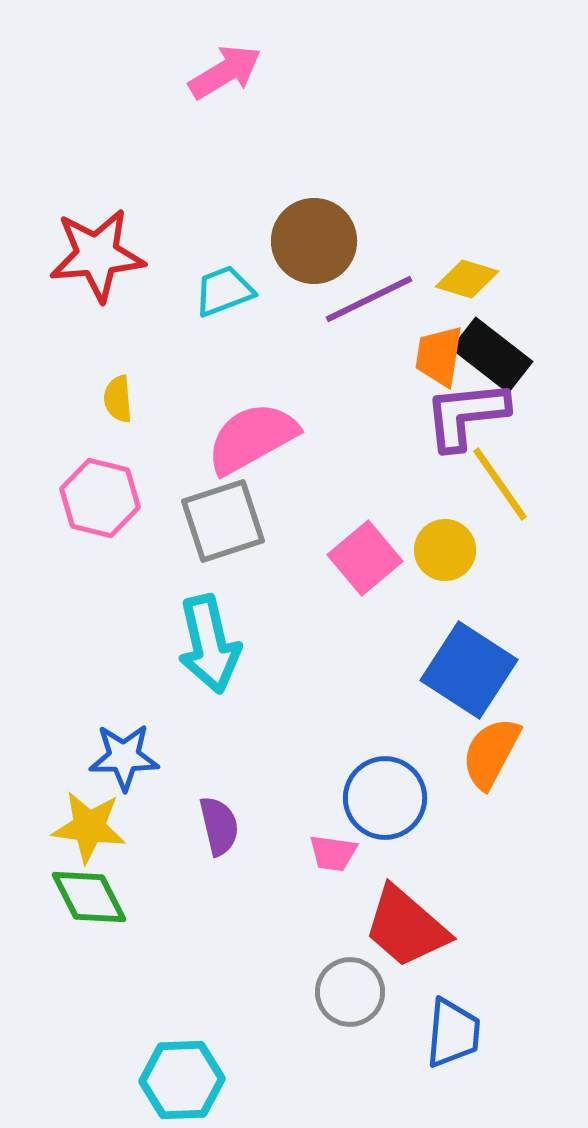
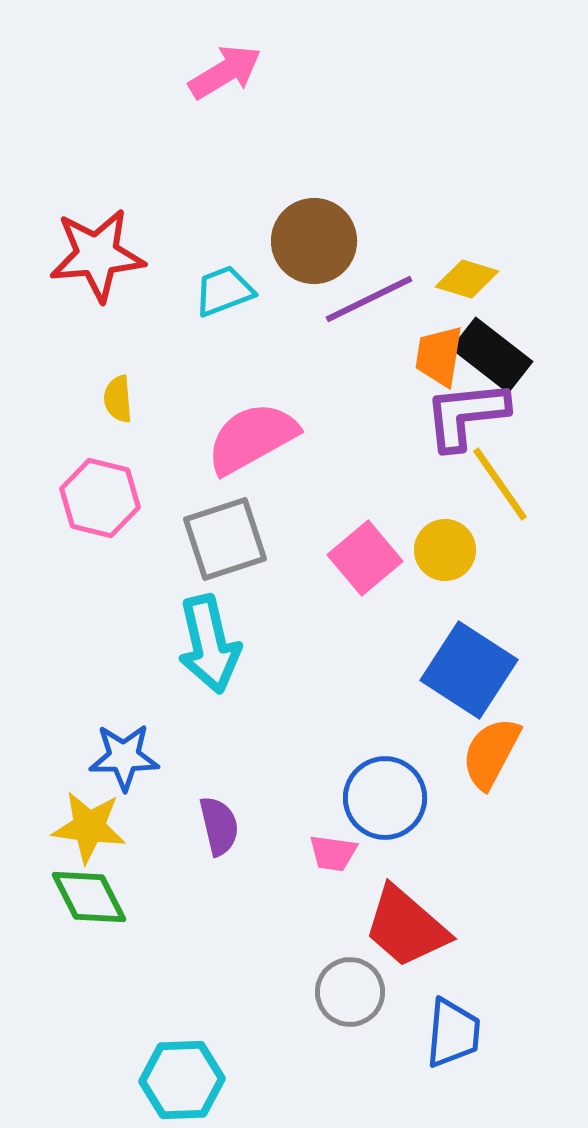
gray square: moved 2 px right, 18 px down
